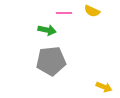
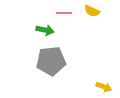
green arrow: moved 2 px left
